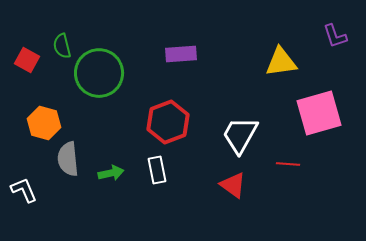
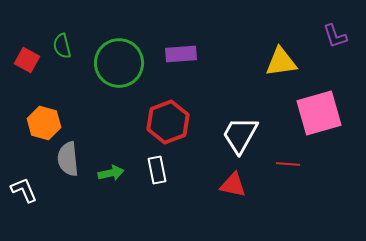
green circle: moved 20 px right, 10 px up
red triangle: rotated 24 degrees counterclockwise
